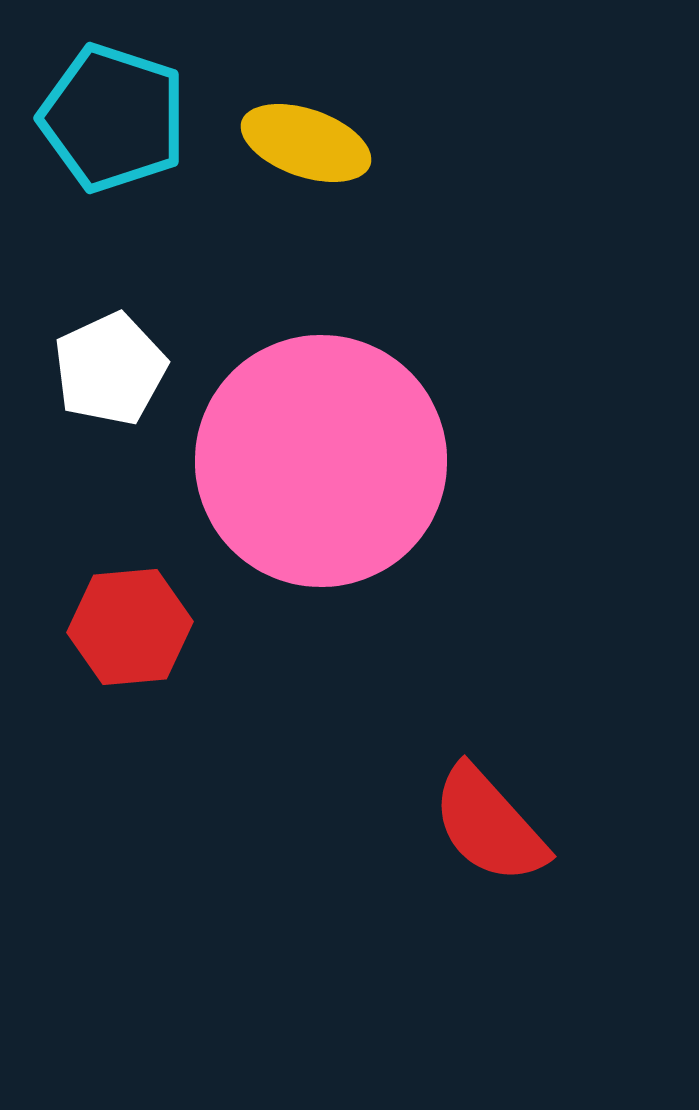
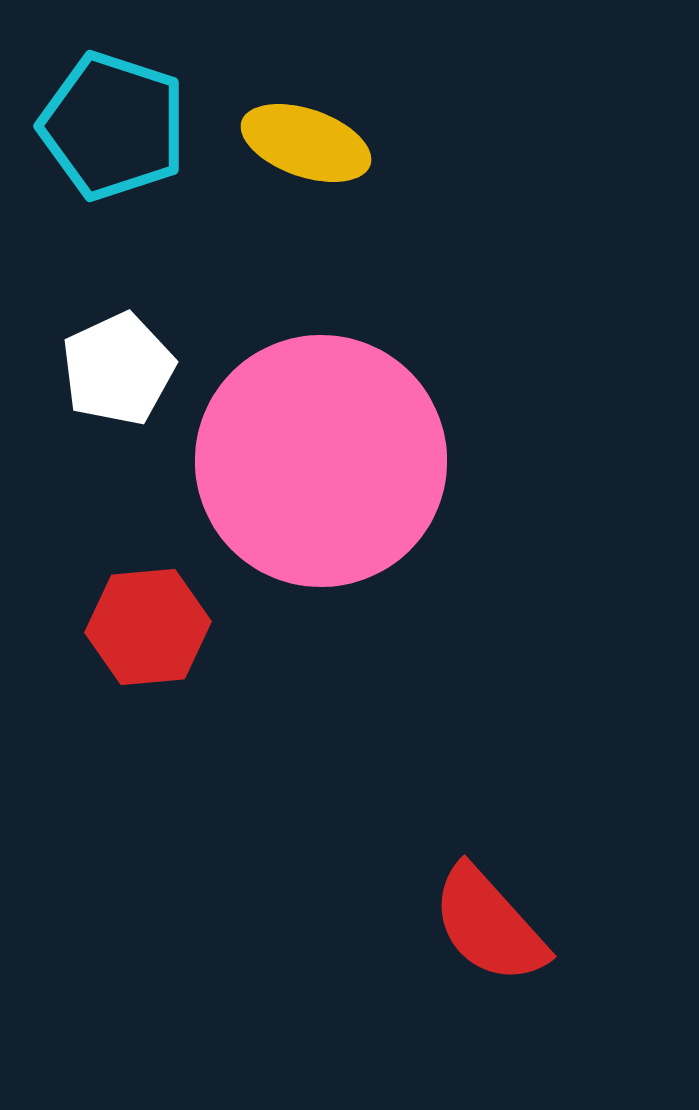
cyan pentagon: moved 8 px down
white pentagon: moved 8 px right
red hexagon: moved 18 px right
red semicircle: moved 100 px down
